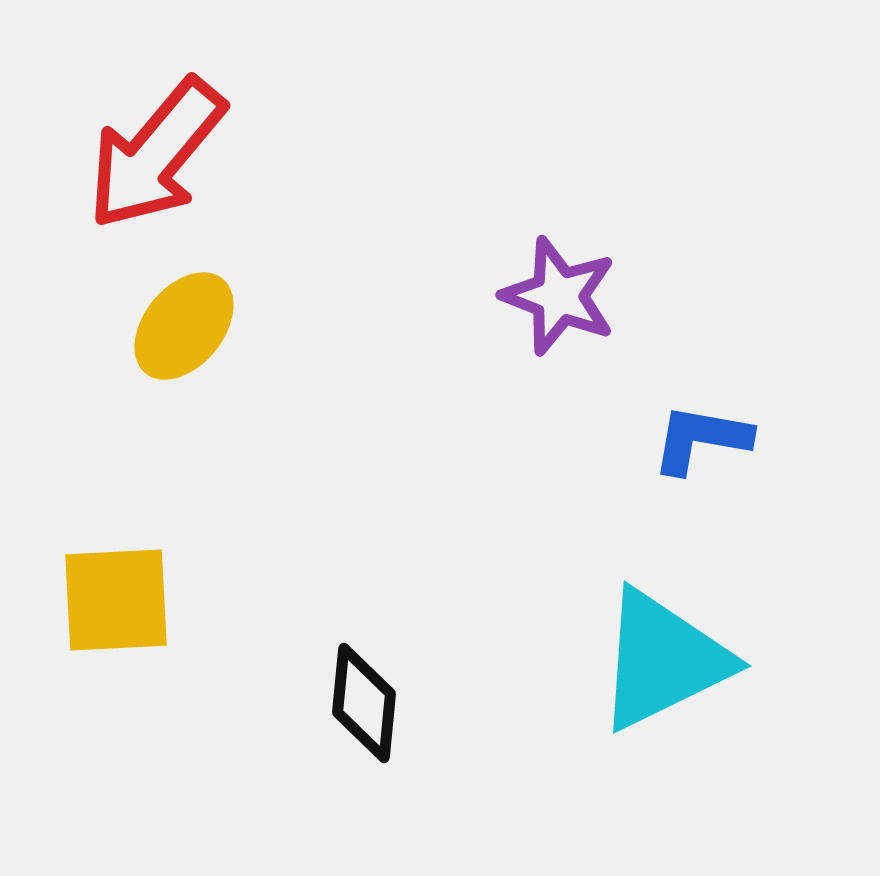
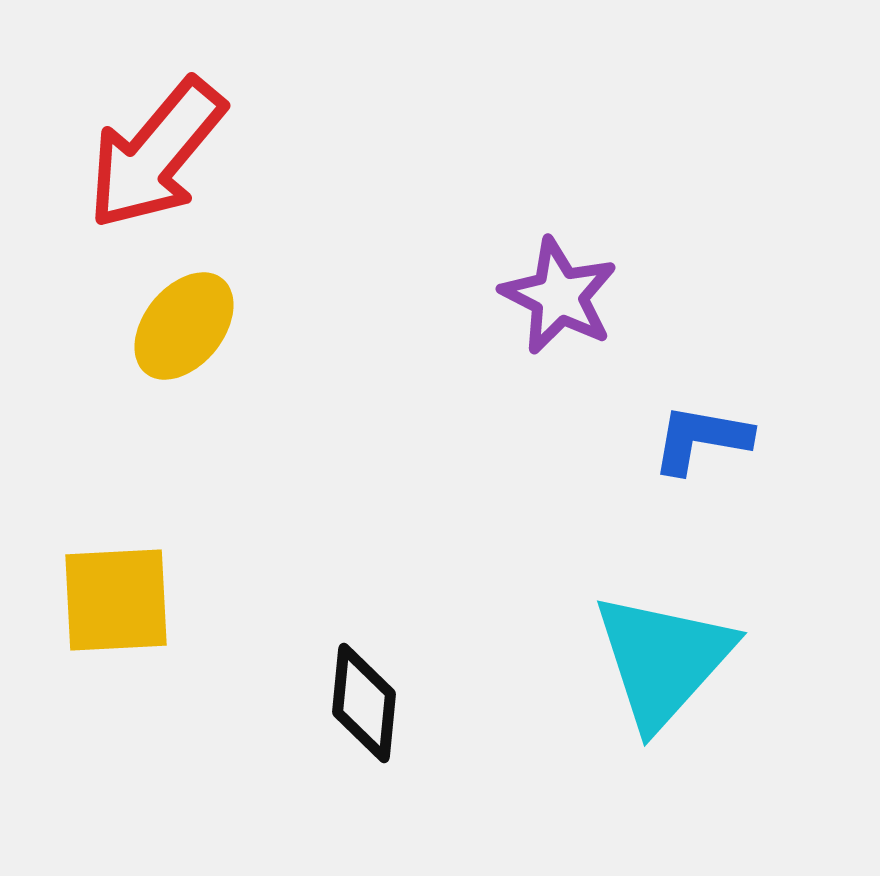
purple star: rotated 6 degrees clockwise
cyan triangle: rotated 22 degrees counterclockwise
